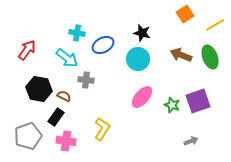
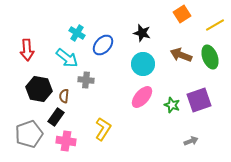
orange square: moved 3 px left
cyan cross: rotated 21 degrees clockwise
blue ellipse: rotated 20 degrees counterclockwise
red arrow: rotated 140 degrees clockwise
cyan circle: moved 5 px right, 5 px down
brown semicircle: rotated 112 degrees counterclockwise
purple square: moved 1 px right, 1 px up
yellow L-shape: moved 1 px right
gray pentagon: moved 1 px right, 2 px up
